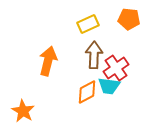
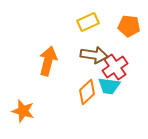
orange pentagon: moved 7 px down
yellow rectangle: moved 2 px up
brown arrow: rotated 96 degrees clockwise
red cross: moved 1 px left, 1 px up
orange diamond: rotated 15 degrees counterclockwise
orange star: rotated 15 degrees counterclockwise
